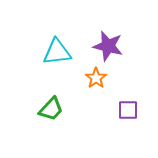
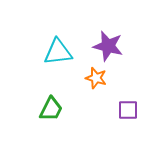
cyan triangle: moved 1 px right
orange star: rotated 20 degrees counterclockwise
green trapezoid: rotated 16 degrees counterclockwise
